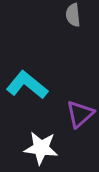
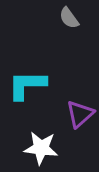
gray semicircle: moved 4 px left, 3 px down; rotated 30 degrees counterclockwise
cyan L-shape: rotated 39 degrees counterclockwise
